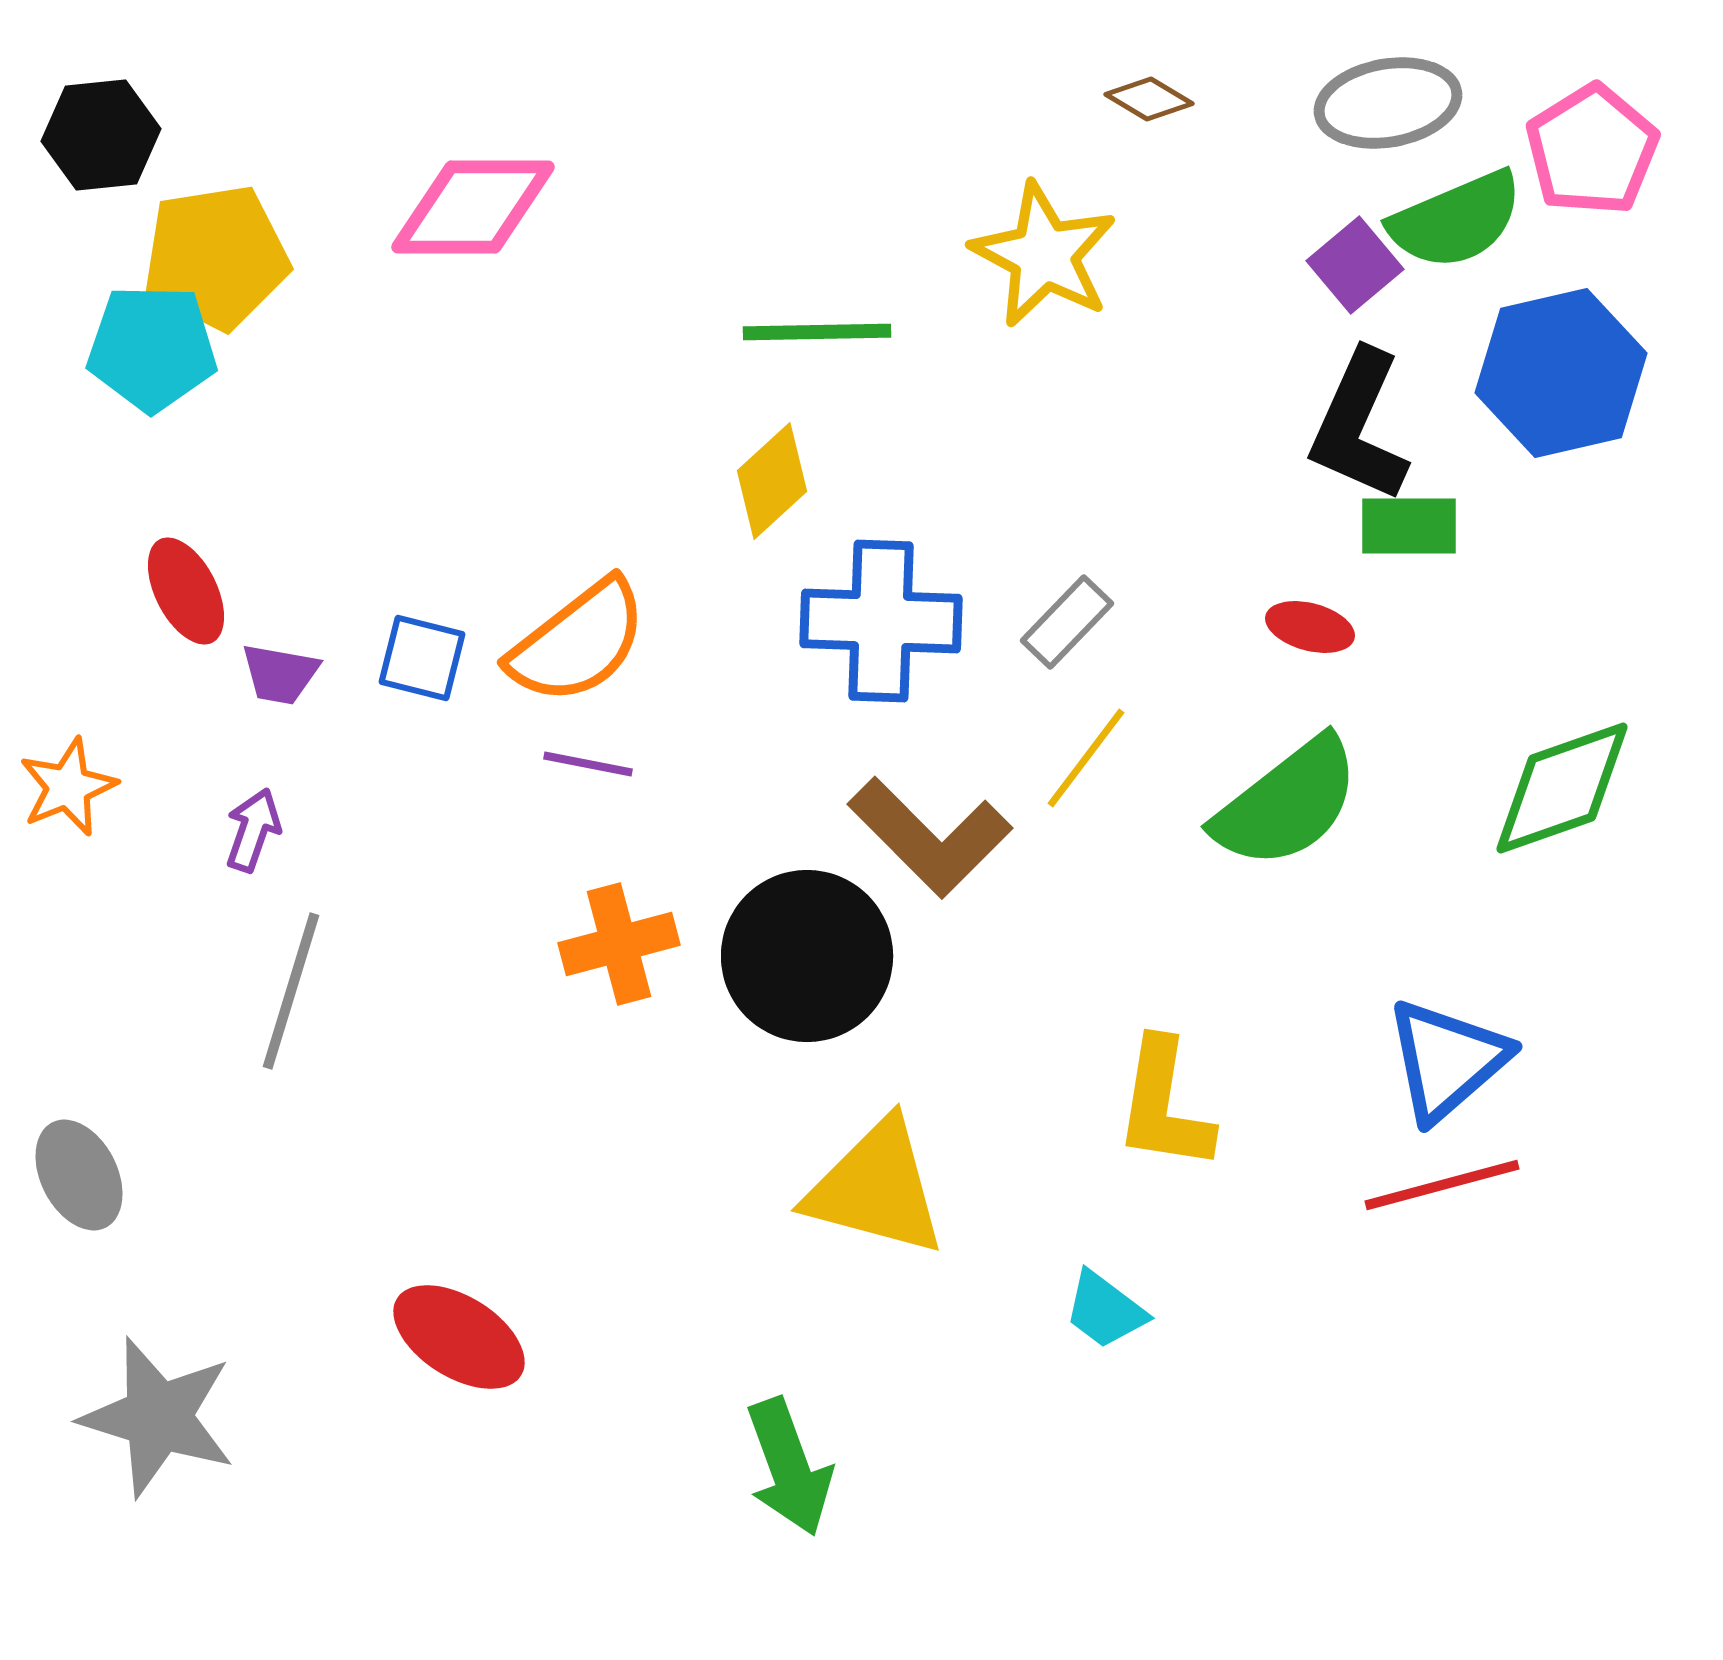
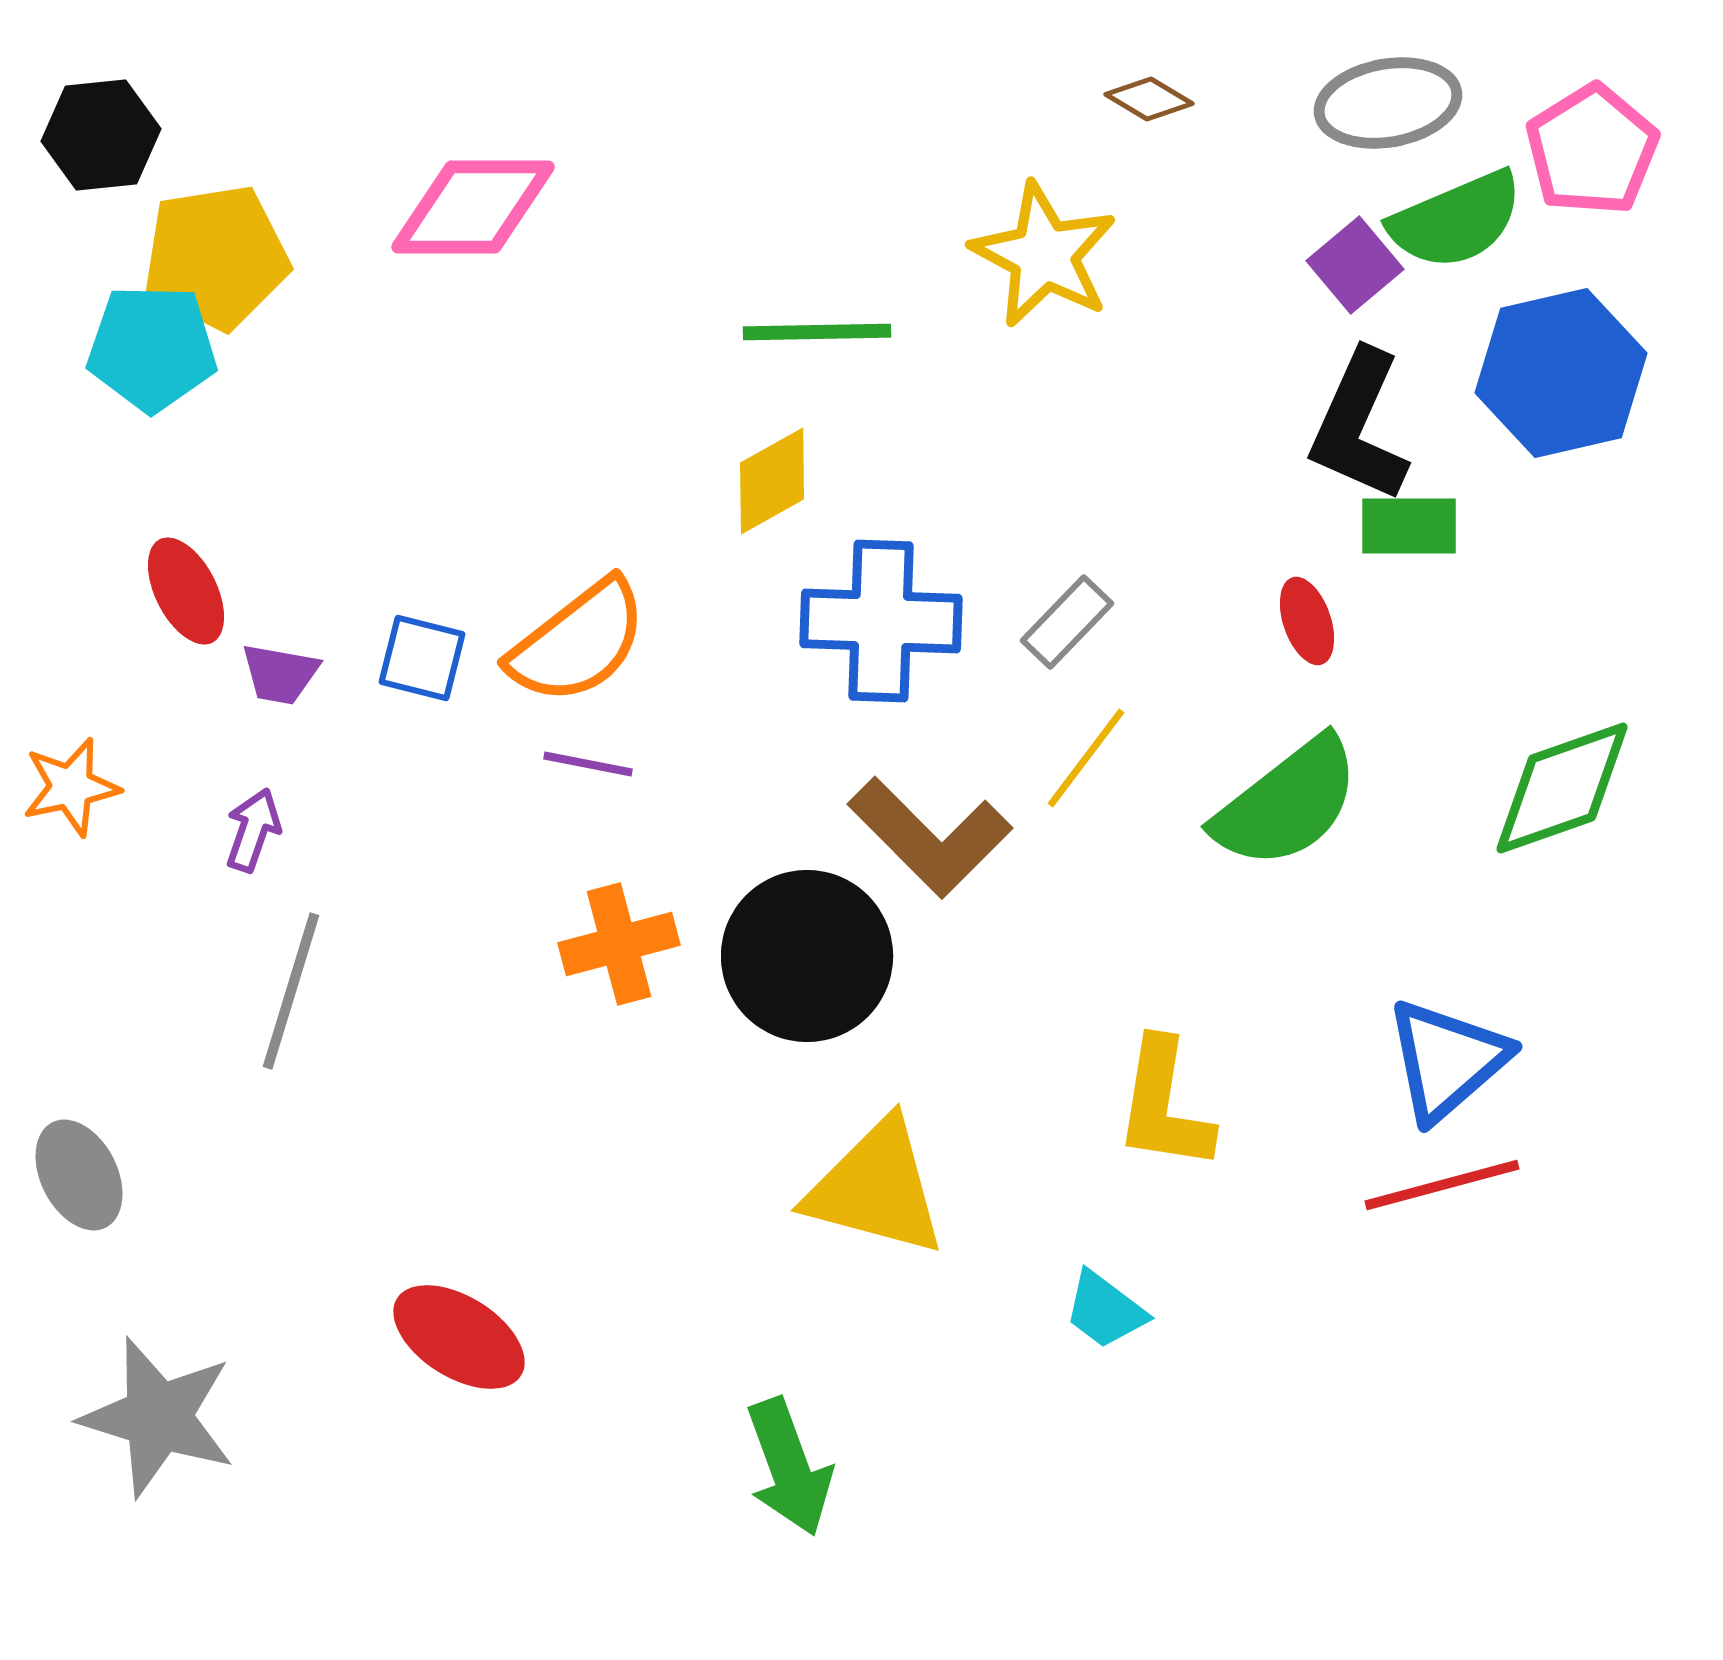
yellow diamond at (772, 481): rotated 13 degrees clockwise
red ellipse at (1310, 627): moved 3 px left, 6 px up; rotated 56 degrees clockwise
orange star at (68, 787): moved 3 px right; rotated 10 degrees clockwise
